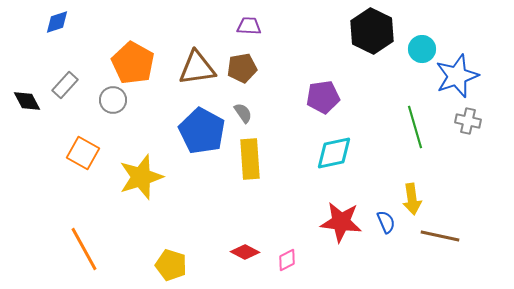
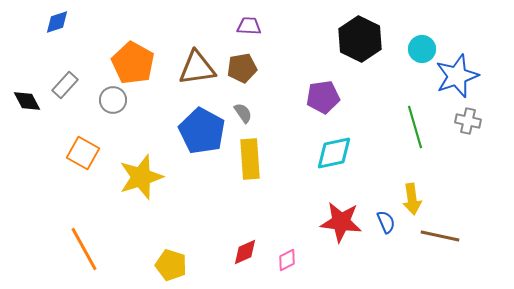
black hexagon: moved 12 px left, 8 px down
red diamond: rotated 52 degrees counterclockwise
